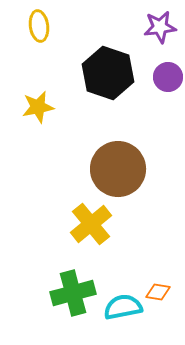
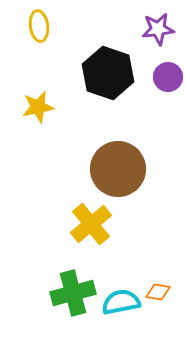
purple star: moved 2 px left, 2 px down
cyan semicircle: moved 2 px left, 5 px up
